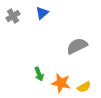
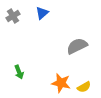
green arrow: moved 20 px left, 2 px up
